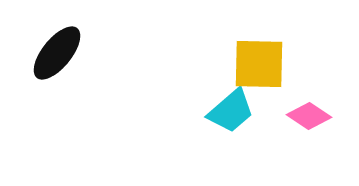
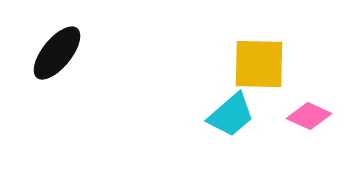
cyan trapezoid: moved 4 px down
pink diamond: rotated 9 degrees counterclockwise
